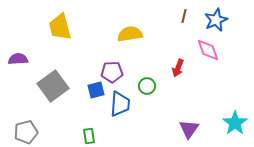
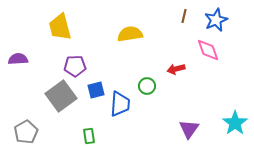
red arrow: moved 2 px left, 1 px down; rotated 54 degrees clockwise
purple pentagon: moved 37 px left, 6 px up
gray square: moved 8 px right, 10 px down
gray pentagon: rotated 15 degrees counterclockwise
